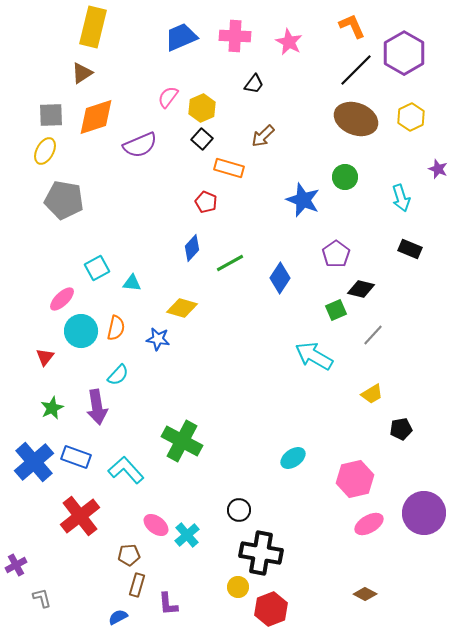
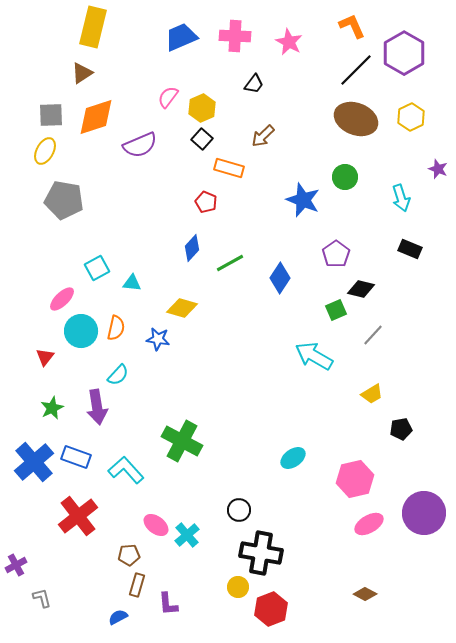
red cross at (80, 516): moved 2 px left
